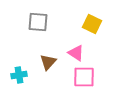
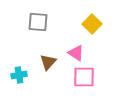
yellow square: rotated 18 degrees clockwise
